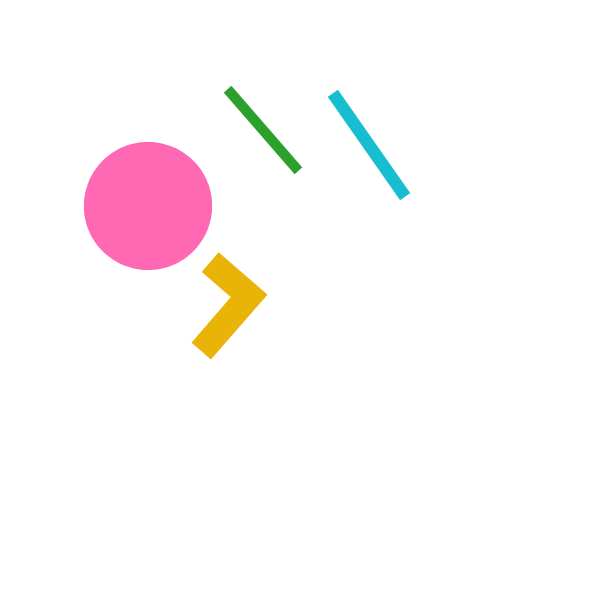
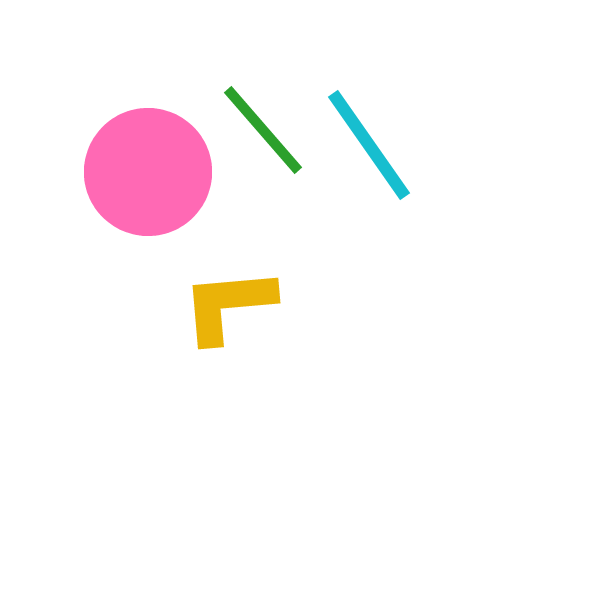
pink circle: moved 34 px up
yellow L-shape: rotated 136 degrees counterclockwise
